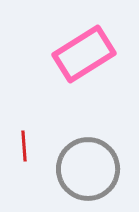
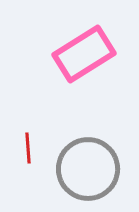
red line: moved 4 px right, 2 px down
